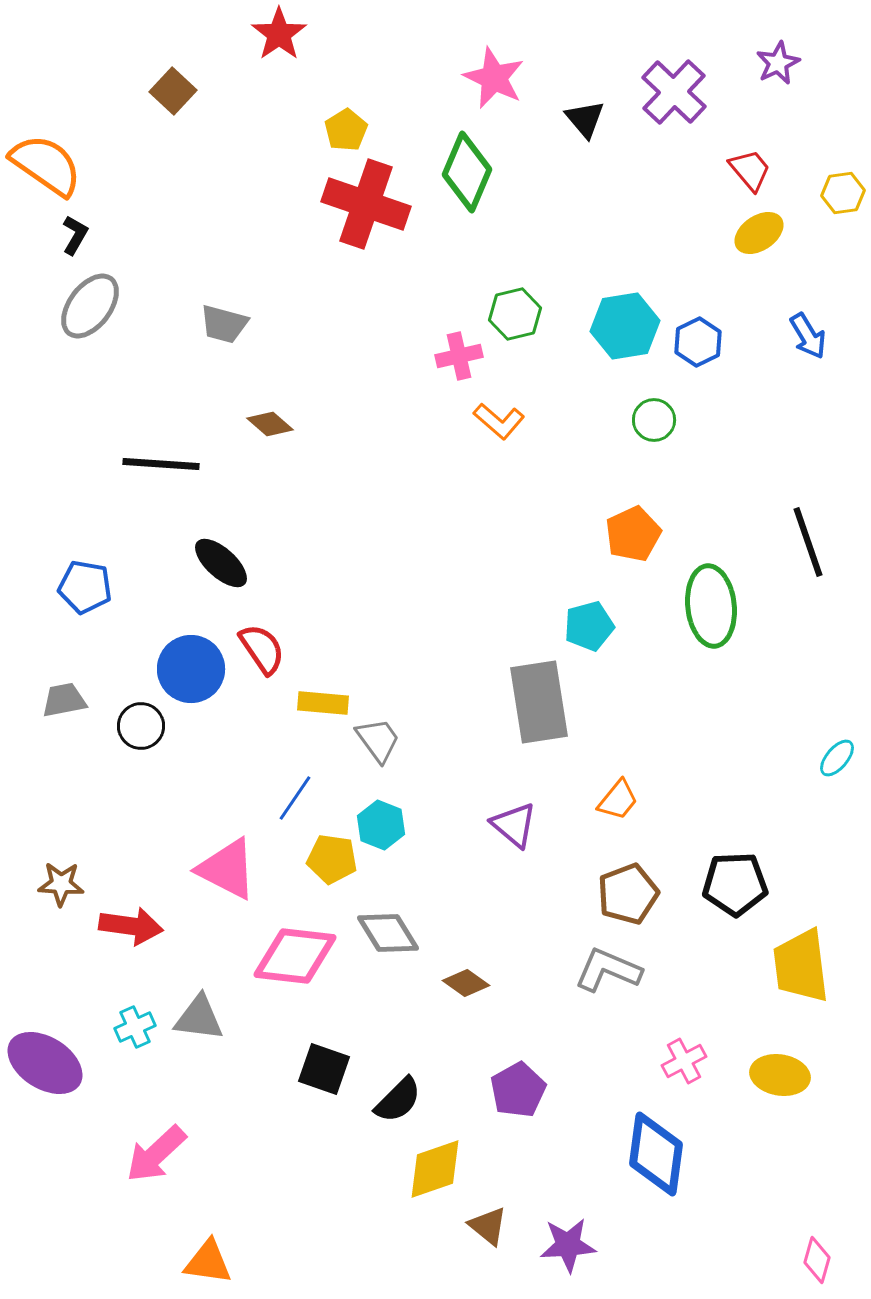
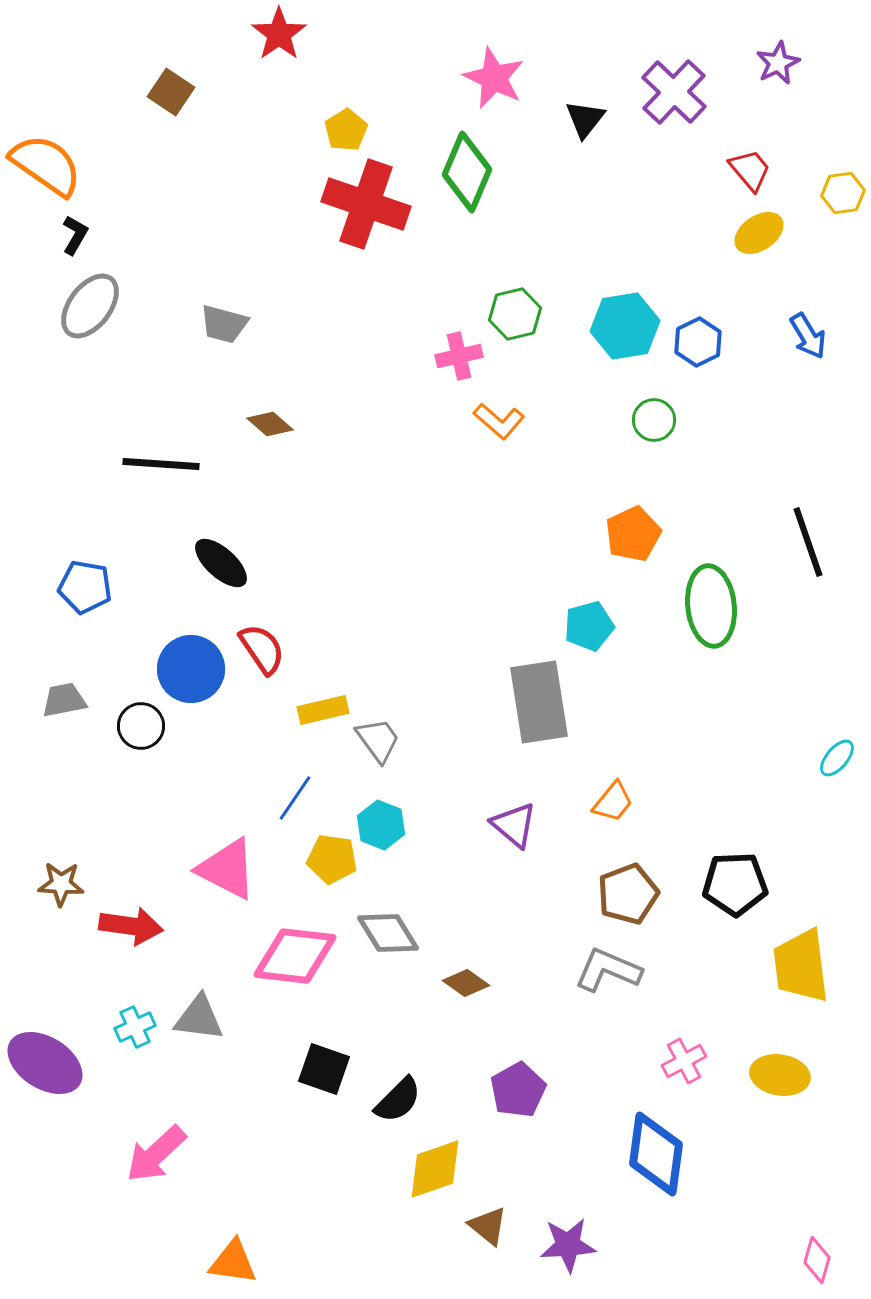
brown square at (173, 91): moved 2 px left, 1 px down; rotated 9 degrees counterclockwise
black triangle at (585, 119): rotated 18 degrees clockwise
yellow rectangle at (323, 703): moved 7 px down; rotated 18 degrees counterclockwise
orange trapezoid at (618, 800): moved 5 px left, 2 px down
orange triangle at (208, 1262): moved 25 px right
